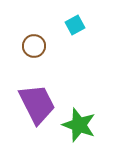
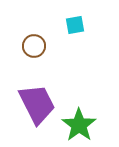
cyan square: rotated 18 degrees clockwise
green star: rotated 16 degrees clockwise
